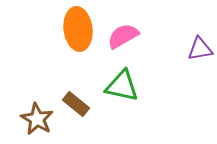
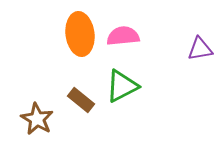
orange ellipse: moved 2 px right, 5 px down
pink semicircle: rotated 24 degrees clockwise
green triangle: rotated 39 degrees counterclockwise
brown rectangle: moved 5 px right, 4 px up
